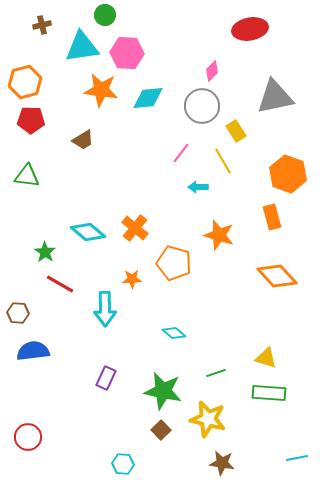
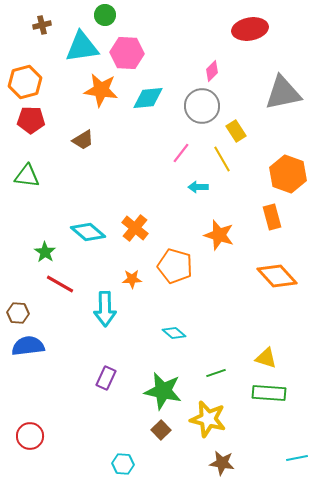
gray triangle at (275, 97): moved 8 px right, 4 px up
yellow line at (223, 161): moved 1 px left, 2 px up
orange pentagon at (174, 263): moved 1 px right, 3 px down
blue semicircle at (33, 351): moved 5 px left, 5 px up
red circle at (28, 437): moved 2 px right, 1 px up
